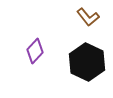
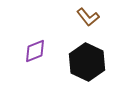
purple diamond: rotated 25 degrees clockwise
